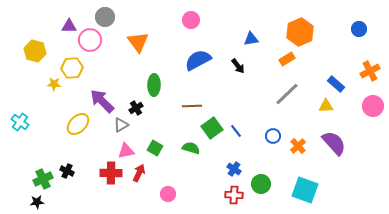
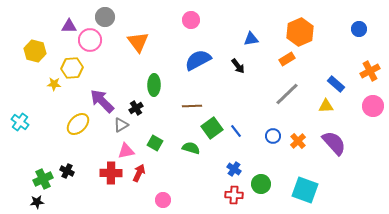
orange cross at (298, 146): moved 5 px up
green square at (155, 148): moved 5 px up
pink circle at (168, 194): moved 5 px left, 6 px down
